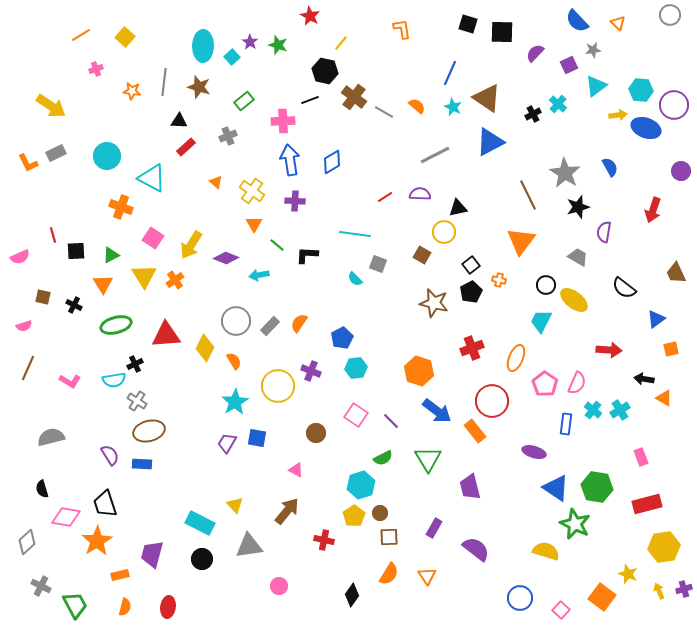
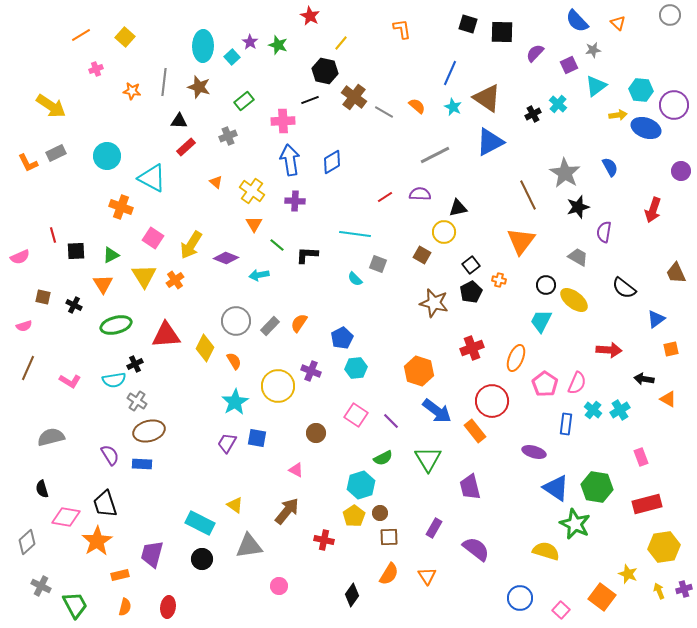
orange triangle at (664, 398): moved 4 px right, 1 px down
yellow triangle at (235, 505): rotated 12 degrees counterclockwise
